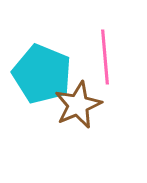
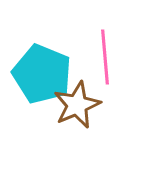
brown star: moved 1 px left
